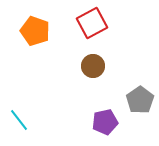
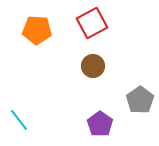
orange pentagon: moved 2 px right, 1 px up; rotated 16 degrees counterclockwise
purple pentagon: moved 5 px left, 2 px down; rotated 25 degrees counterclockwise
